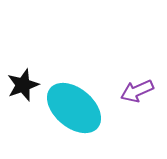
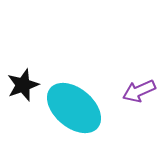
purple arrow: moved 2 px right
